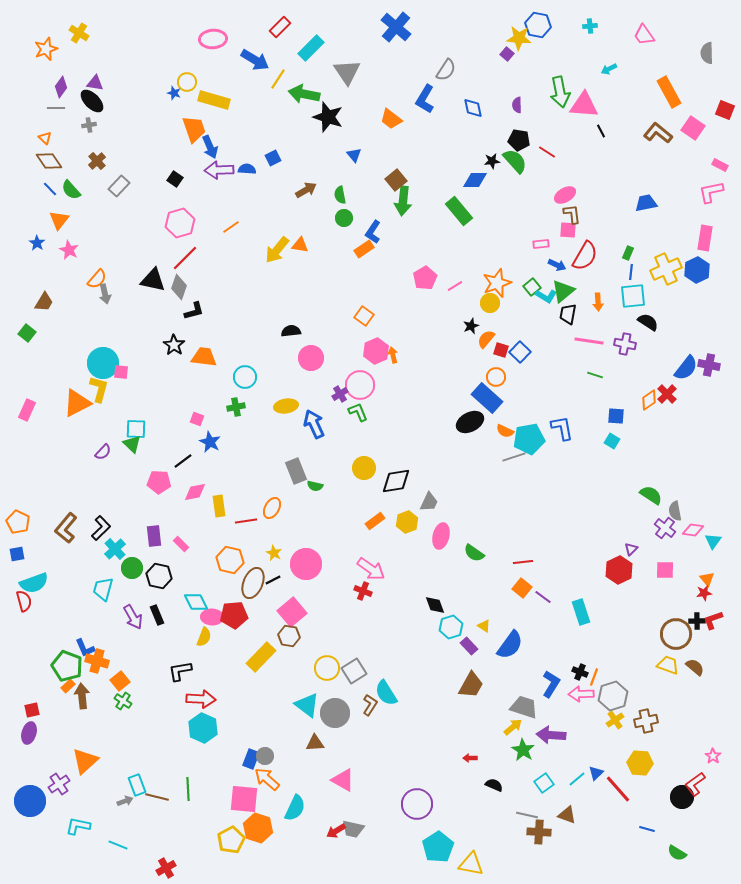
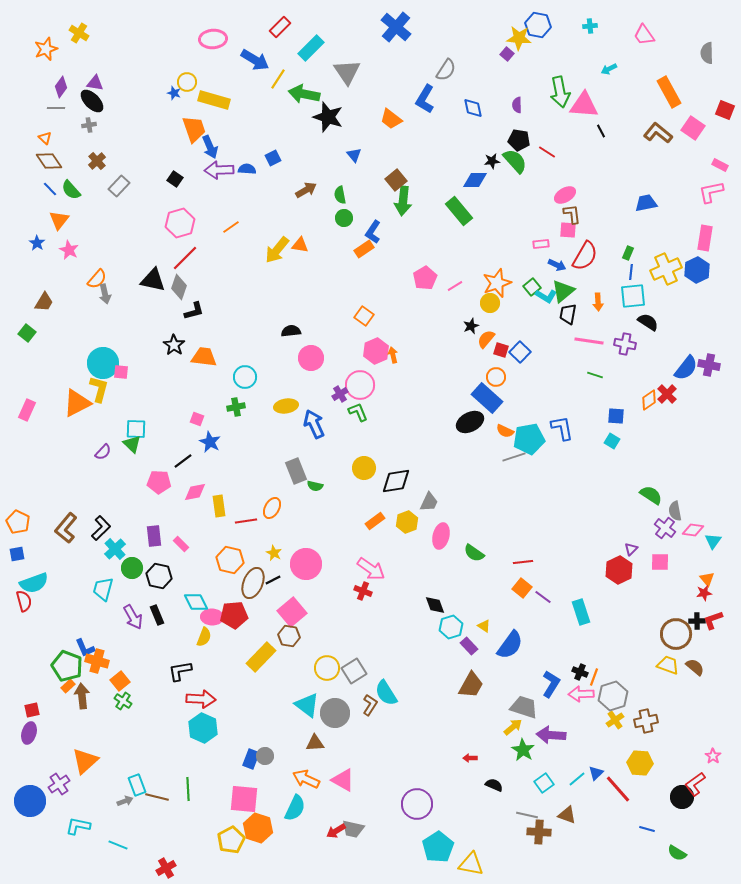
pink square at (665, 570): moved 5 px left, 8 px up
orange arrow at (267, 779): moved 39 px right; rotated 16 degrees counterclockwise
